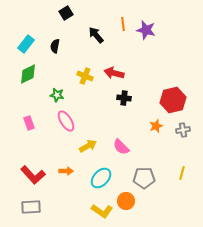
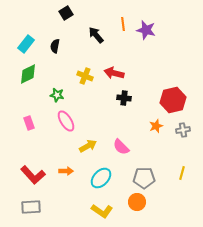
orange circle: moved 11 px right, 1 px down
